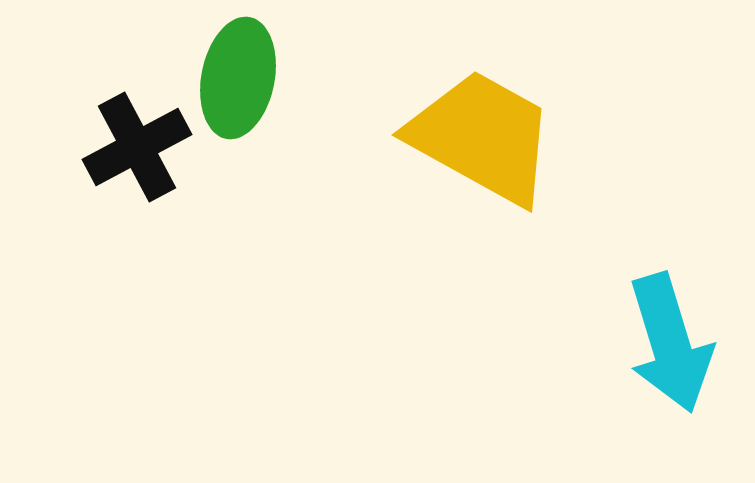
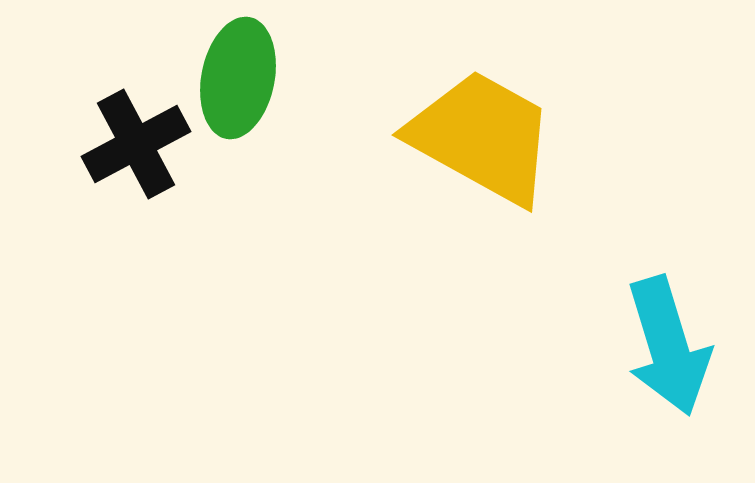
black cross: moved 1 px left, 3 px up
cyan arrow: moved 2 px left, 3 px down
